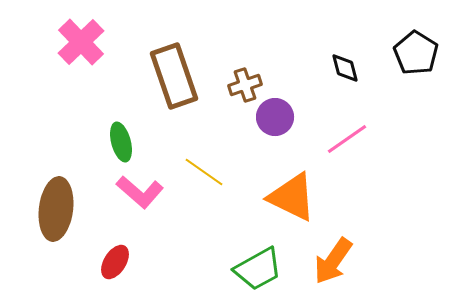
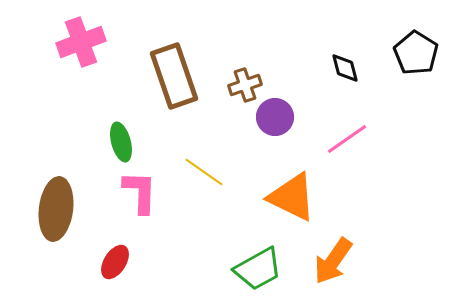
pink cross: rotated 24 degrees clockwise
pink L-shape: rotated 129 degrees counterclockwise
